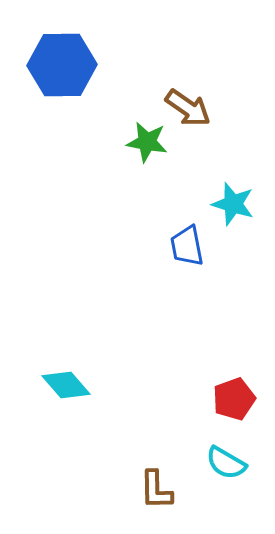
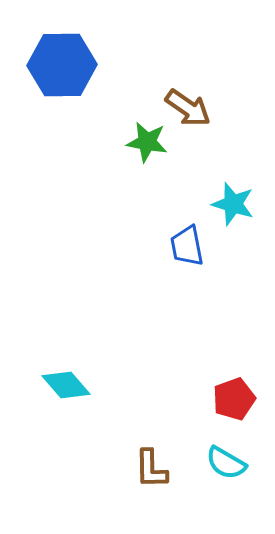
brown L-shape: moved 5 px left, 21 px up
